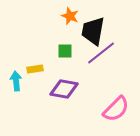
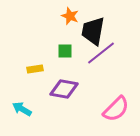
cyan arrow: moved 6 px right, 28 px down; rotated 54 degrees counterclockwise
